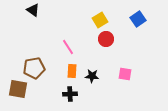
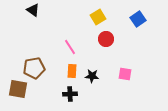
yellow square: moved 2 px left, 3 px up
pink line: moved 2 px right
